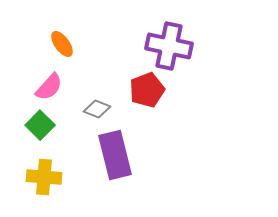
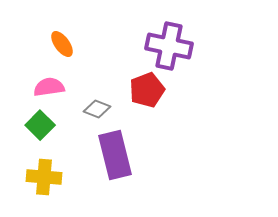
pink semicircle: rotated 140 degrees counterclockwise
